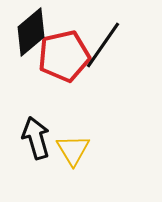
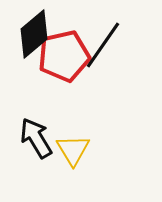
black diamond: moved 3 px right, 2 px down
black arrow: rotated 15 degrees counterclockwise
